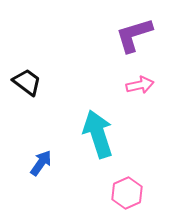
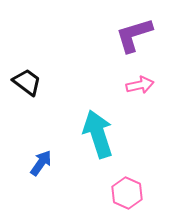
pink hexagon: rotated 12 degrees counterclockwise
